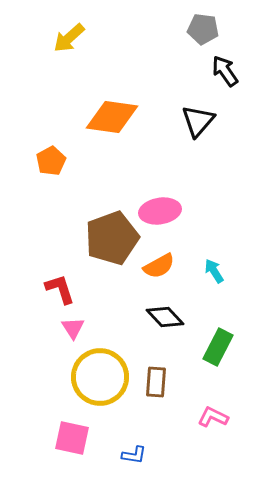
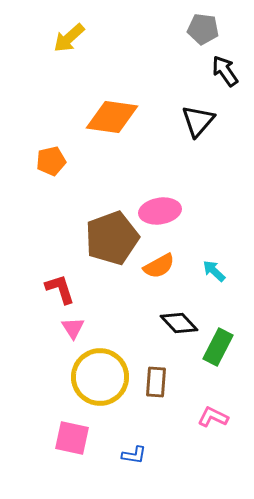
orange pentagon: rotated 16 degrees clockwise
cyan arrow: rotated 15 degrees counterclockwise
black diamond: moved 14 px right, 6 px down
